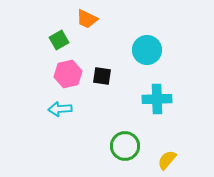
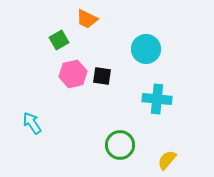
cyan circle: moved 1 px left, 1 px up
pink hexagon: moved 5 px right
cyan cross: rotated 8 degrees clockwise
cyan arrow: moved 28 px left, 14 px down; rotated 60 degrees clockwise
green circle: moved 5 px left, 1 px up
